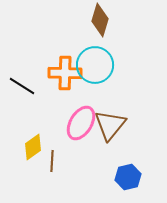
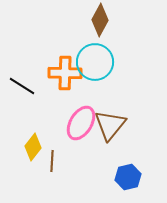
brown diamond: rotated 12 degrees clockwise
cyan circle: moved 3 px up
yellow diamond: rotated 16 degrees counterclockwise
